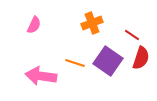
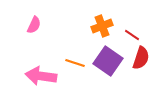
orange cross: moved 10 px right, 3 px down
